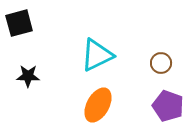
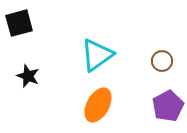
cyan triangle: rotated 9 degrees counterclockwise
brown circle: moved 1 px right, 2 px up
black star: rotated 20 degrees clockwise
purple pentagon: rotated 24 degrees clockwise
